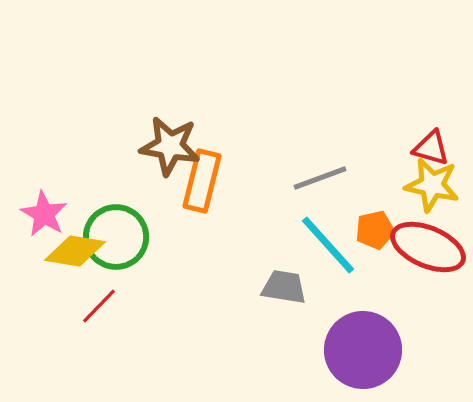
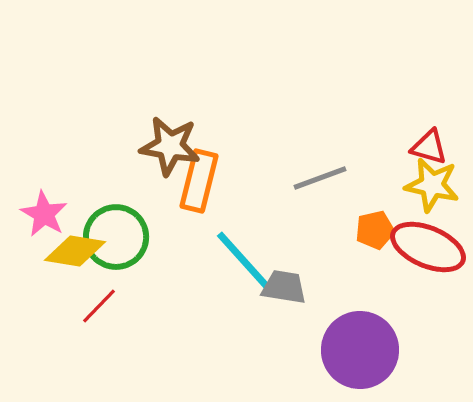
red triangle: moved 2 px left, 1 px up
orange rectangle: moved 3 px left
cyan line: moved 85 px left, 15 px down
purple circle: moved 3 px left
